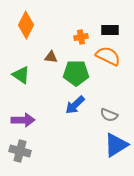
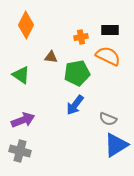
green pentagon: moved 1 px right; rotated 10 degrees counterclockwise
blue arrow: rotated 10 degrees counterclockwise
gray semicircle: moved 1 px left, 4 px down
purple arrow: rotated 20 degrees counterclockwise
